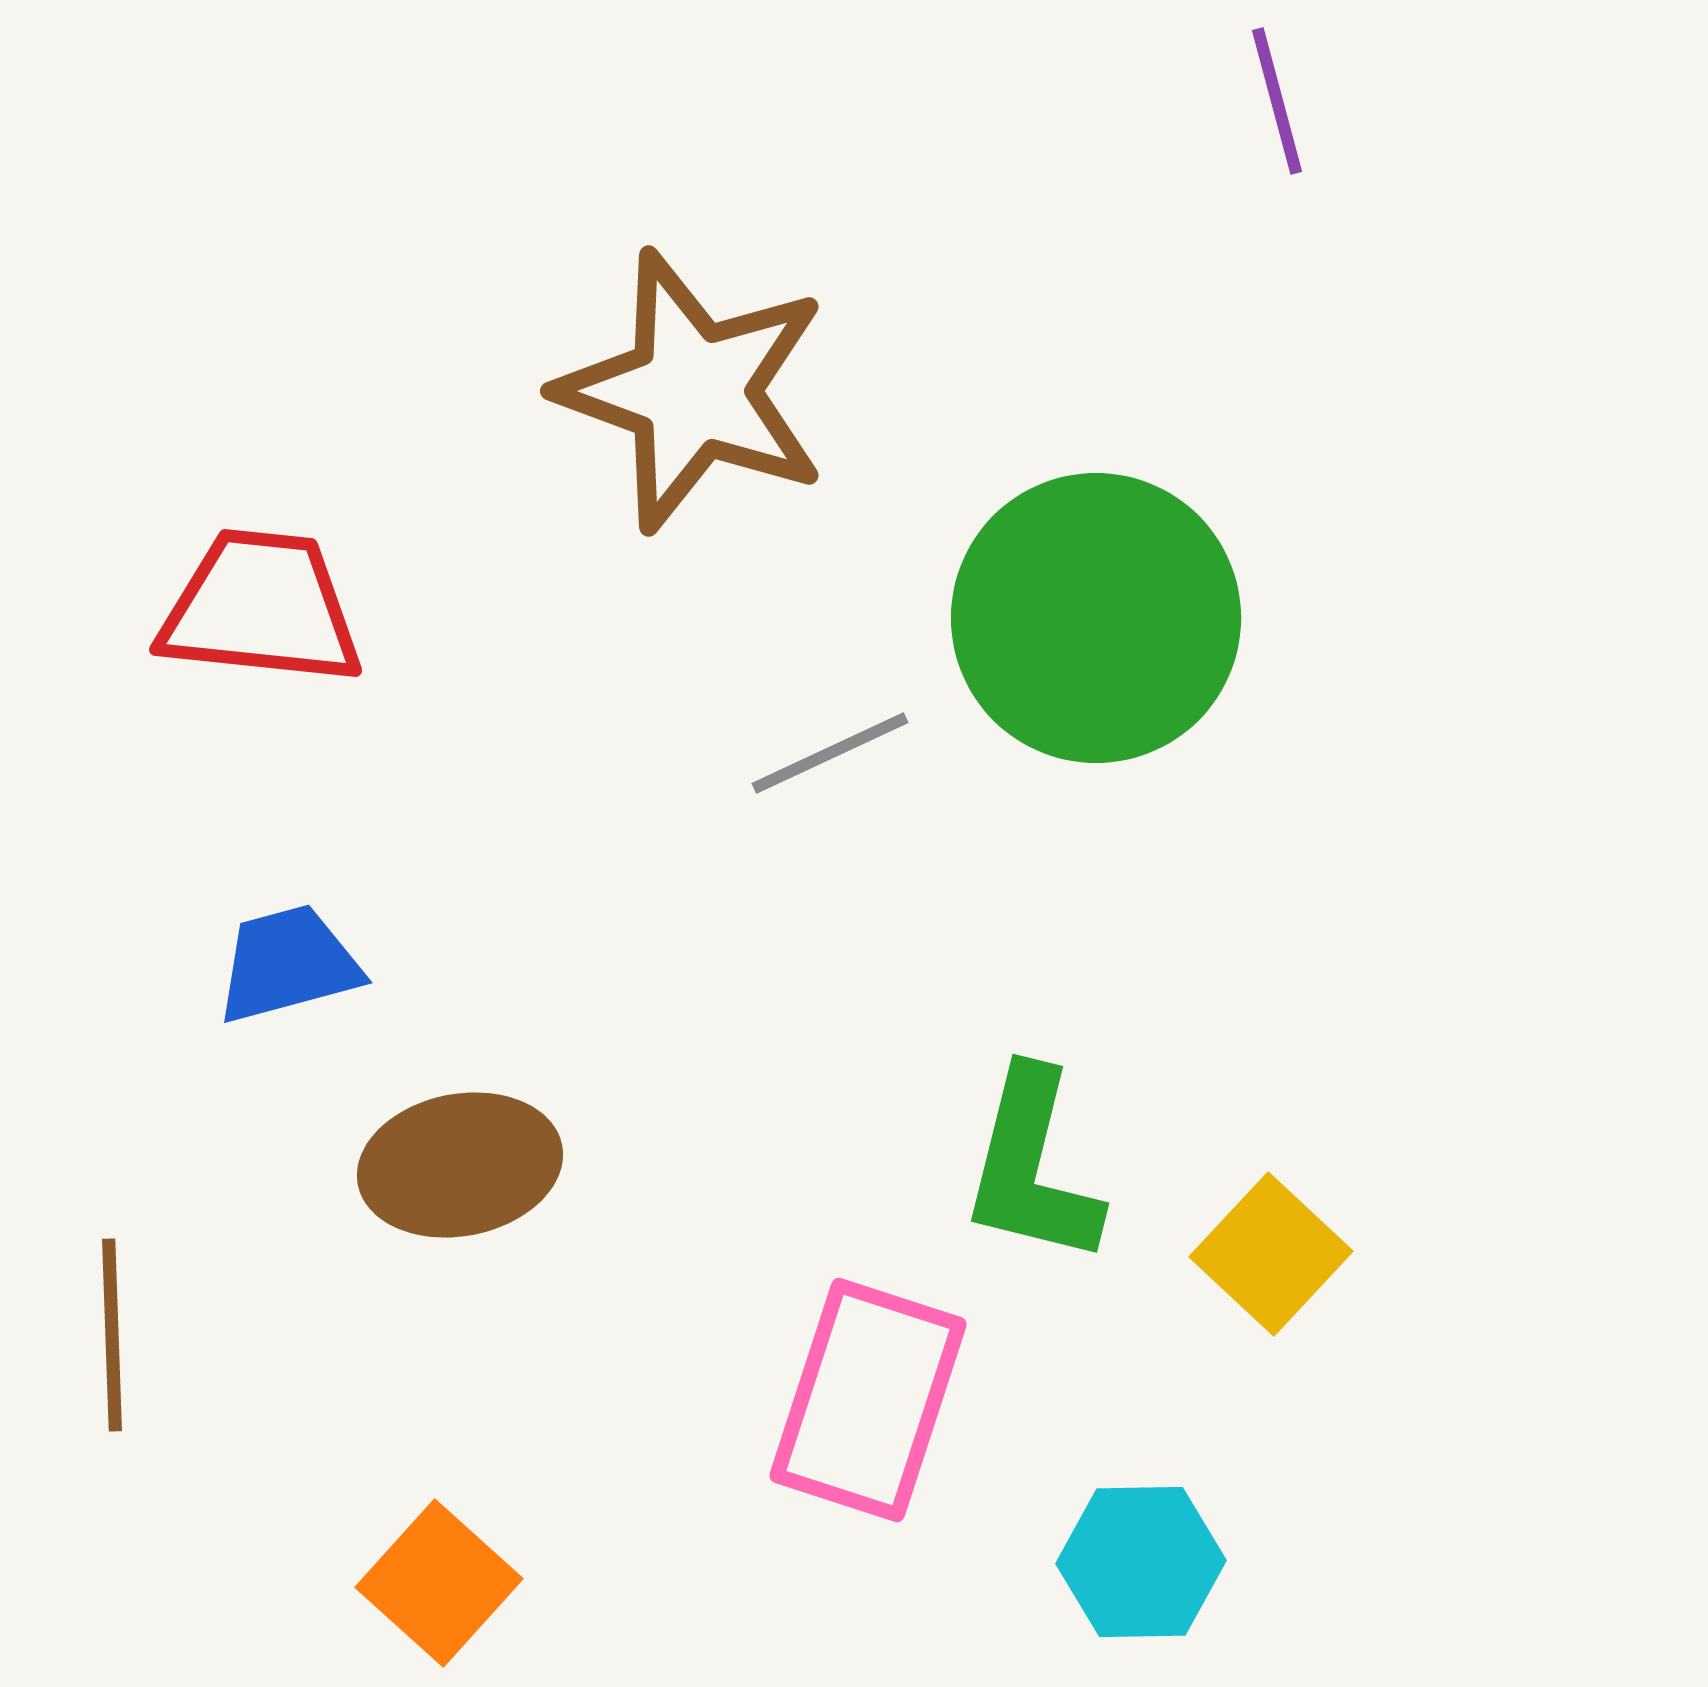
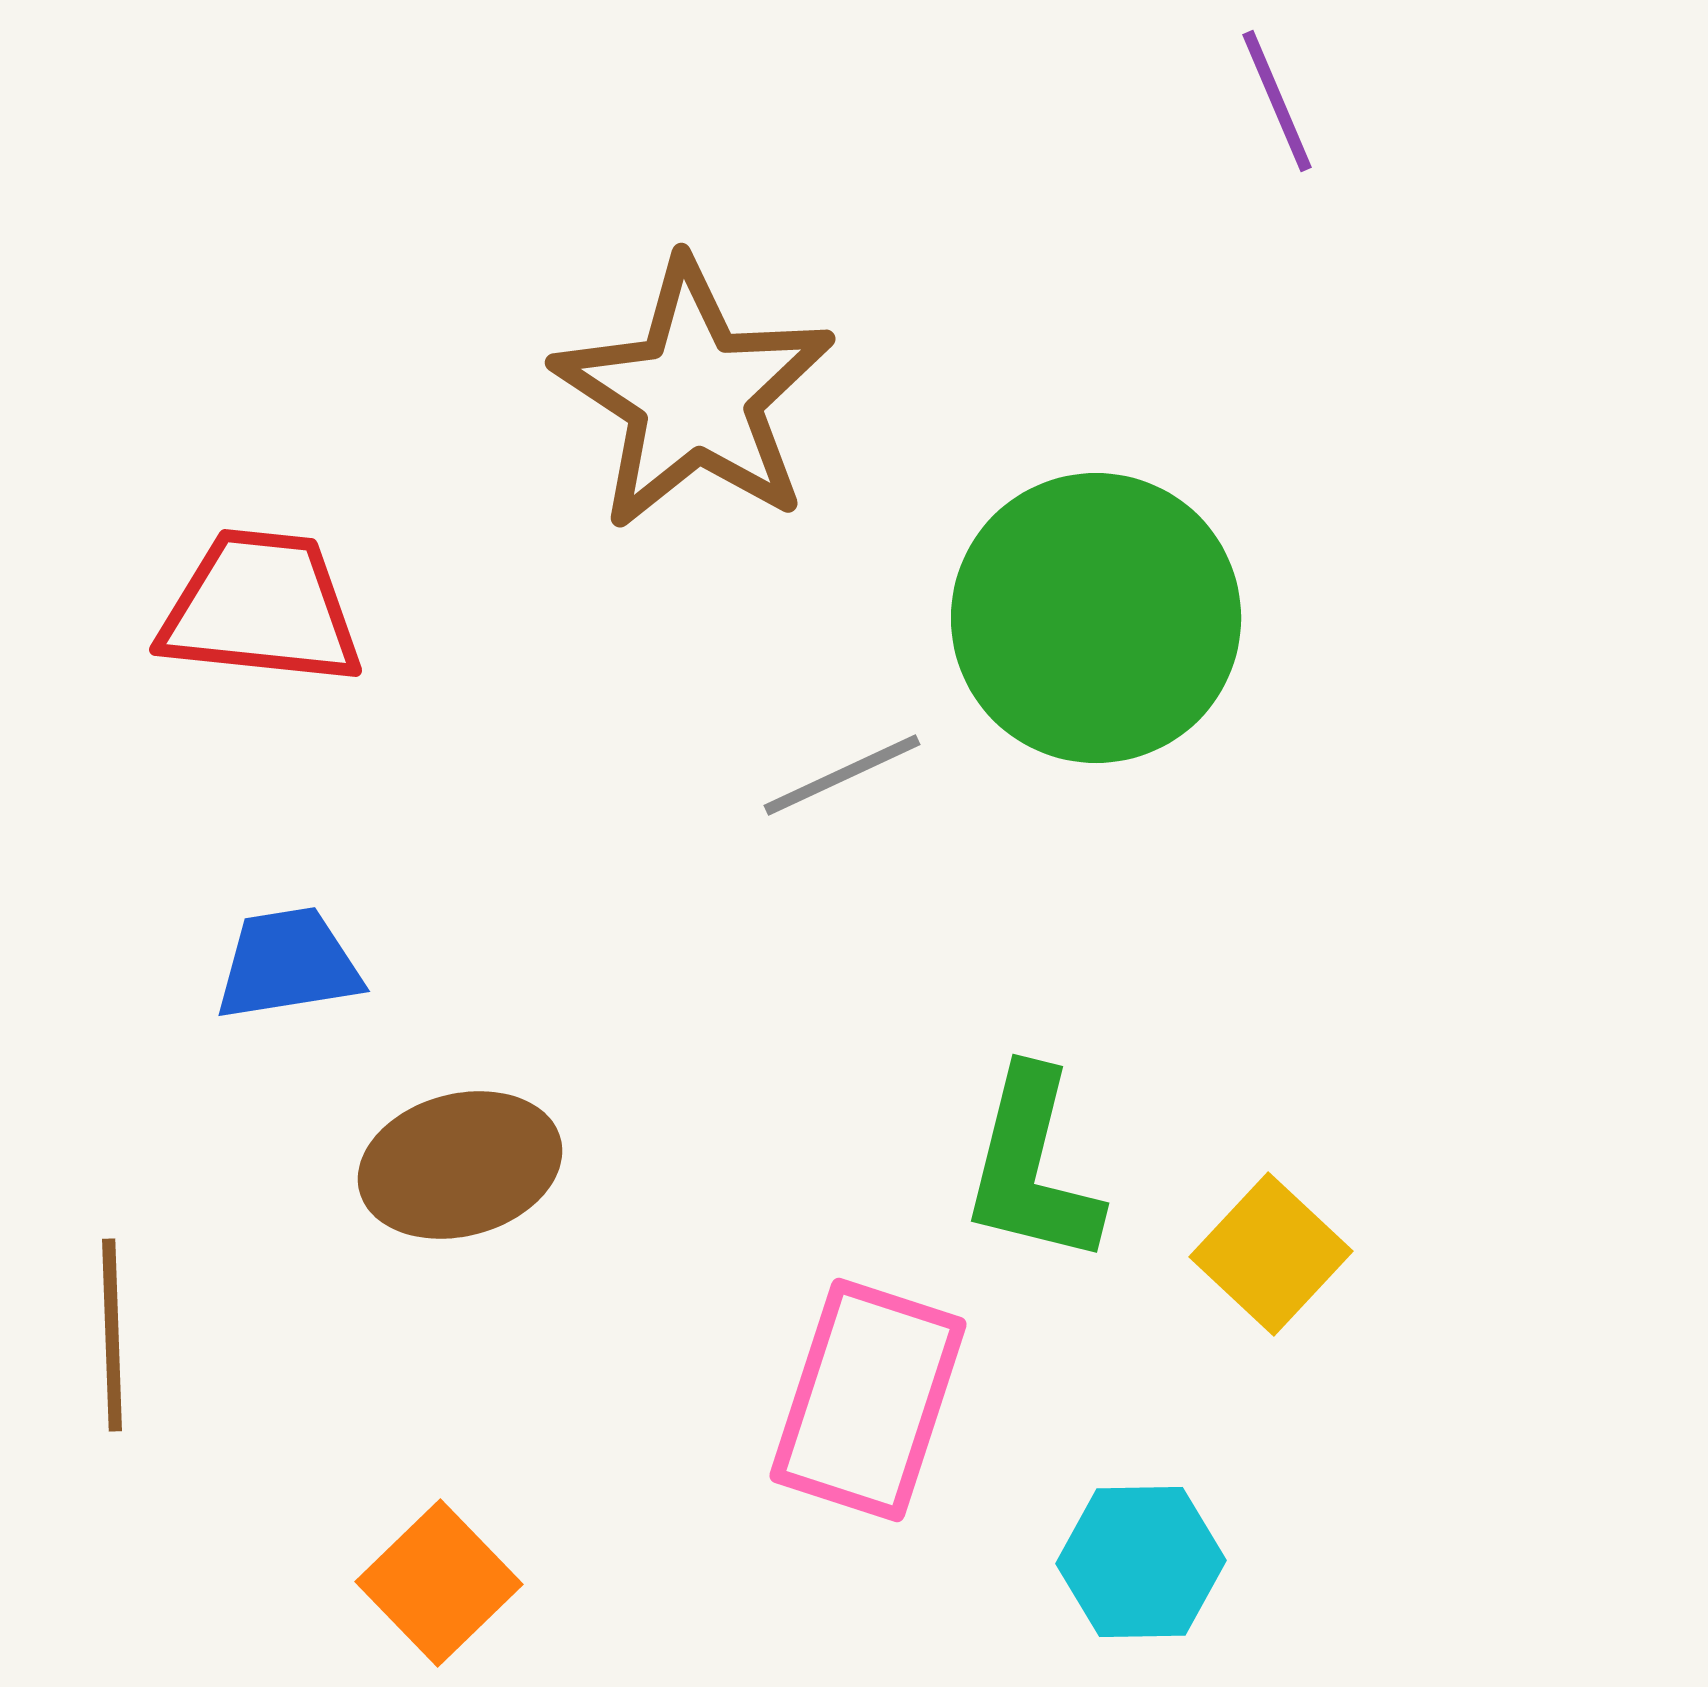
purple line: rotated 8 degrees counterclockwise
brown star: moved 1 px right, 4 px down; rotated 13 degrees clockwise
gray line: moved 12 px right, 22 px down
blue trapezoid: rotated 6 degrees clockwise
brown ellipse: rotated 4 degrees counterclockwise
orange square: rotated 4 degrees clockwise
